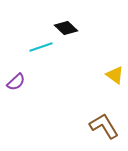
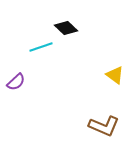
brown L-shape: rotated 144 degrees clockwise
